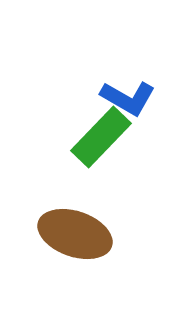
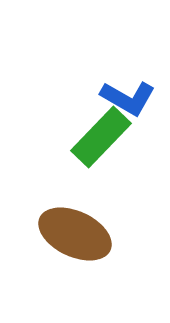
brown ellipse: rotated 6 degrees clockwise
